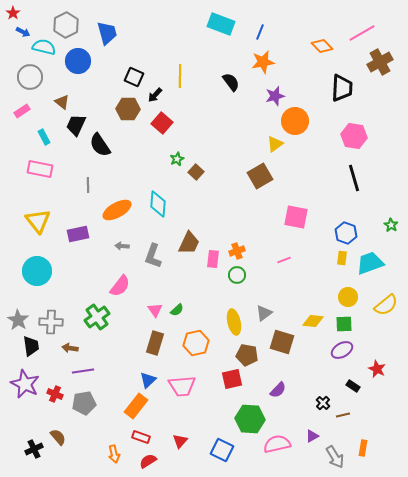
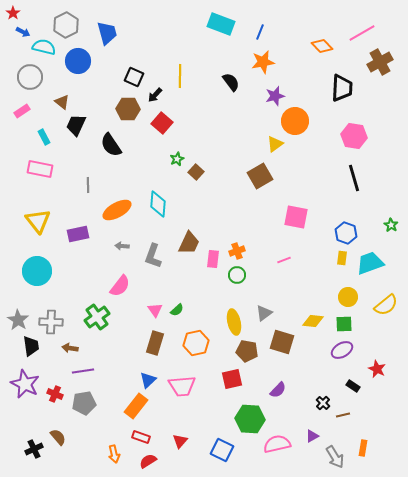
black semicircle at (100, 145): moved 11 px right
brown pentagon at (247, 355): moved 4 px up
